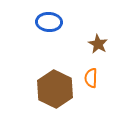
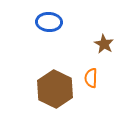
brown star: moved 6 px right
